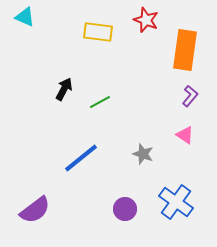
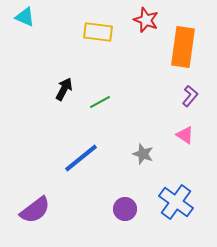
orange rectangle: moved 2 px left, 3 px up
